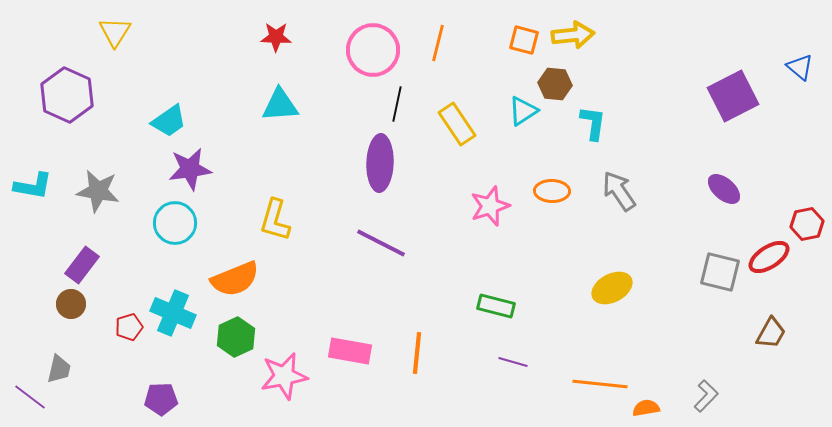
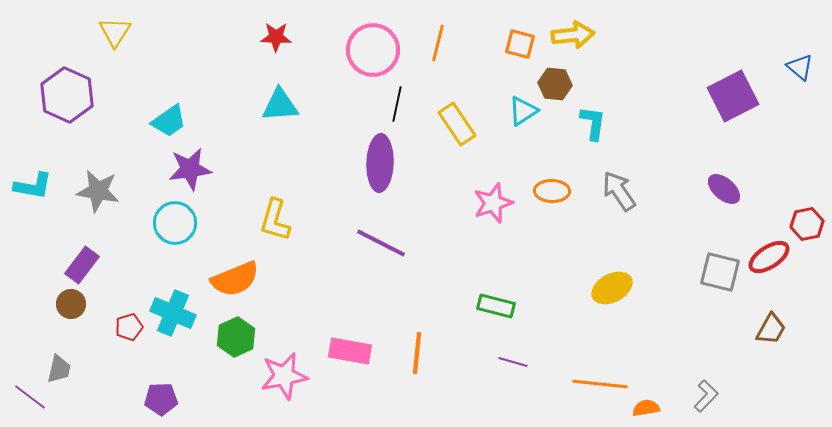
orange square at (524, 40): moved 4 px left, 4 px down
pink star at (490, 206): moved 3 px right, 3 px up
brown trapezoid at (771, 333): moved 4 px up
